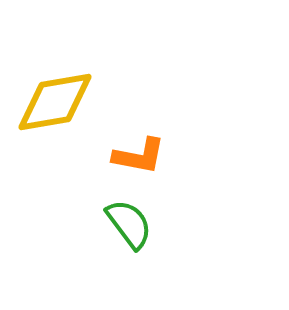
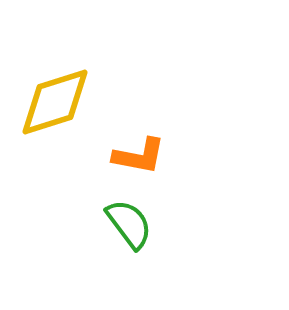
yellow diamond: rotated 8 degrees counterclockwise
